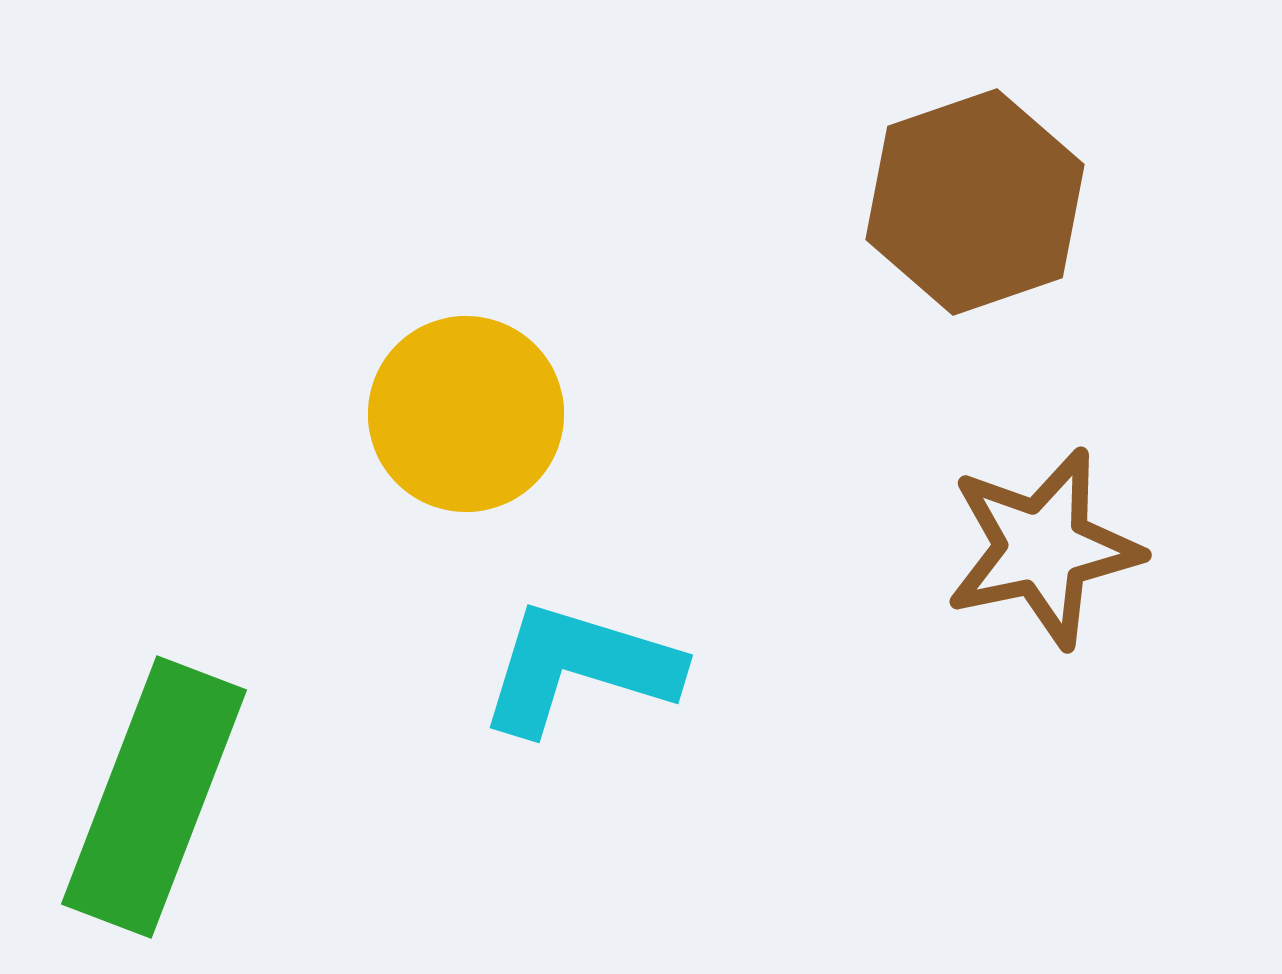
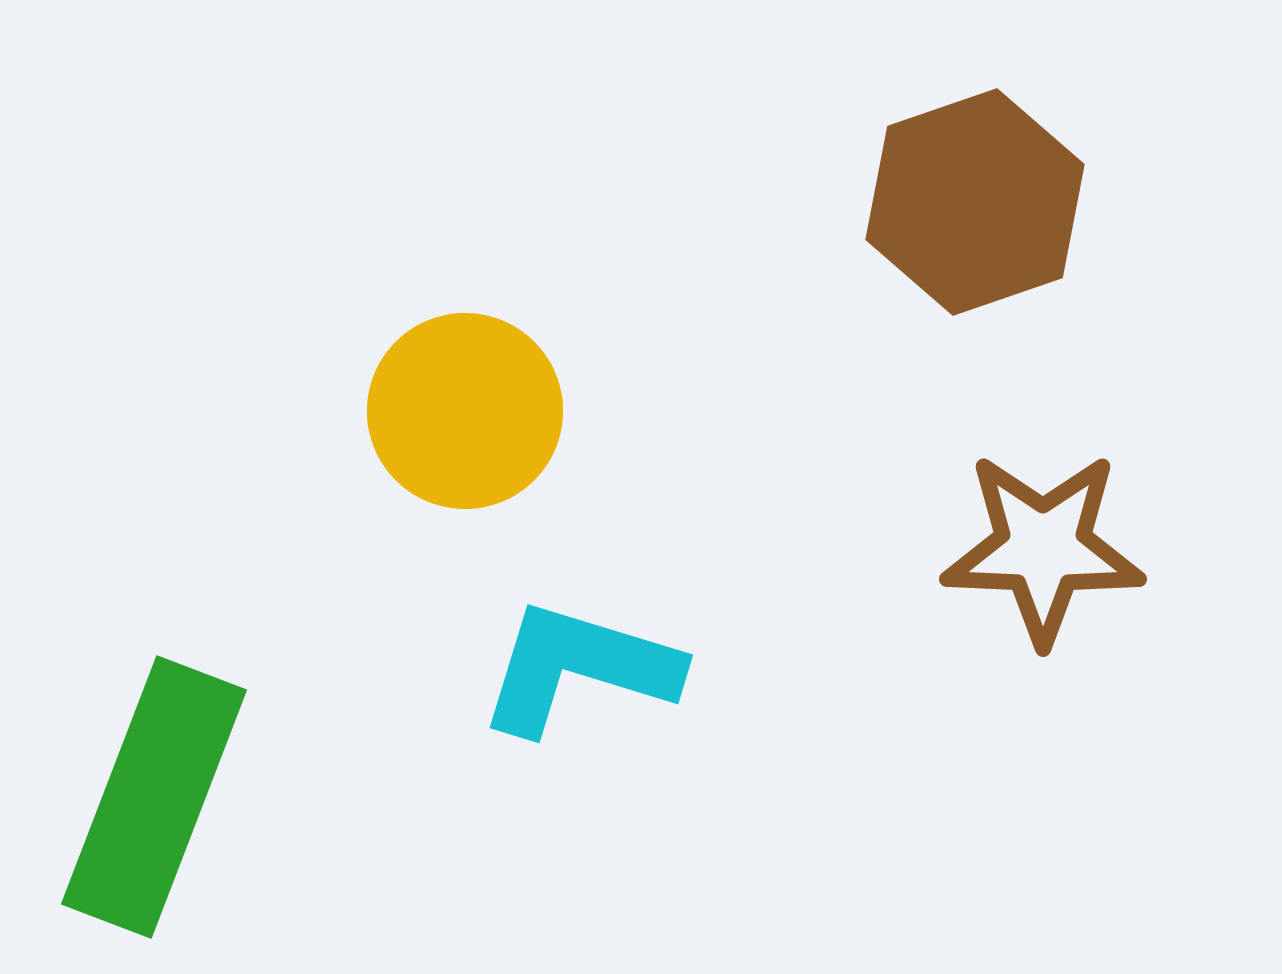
yellow circle: moved 1 px left, 3 px up
brown star: rotated 14 degrees clockwise
